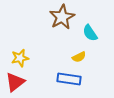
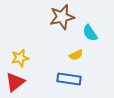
brown star: rotated 15 degrees clockwise
yellow semicircle: moved 3 px left, 2 px up
